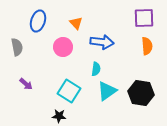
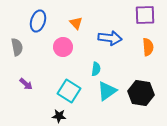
purple square: moved 1 px right, 3 px up
blue arrow: moved 8 px right, 4 px up
orange semicircle: moved 1 px right, 1 px down
